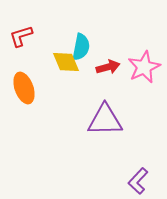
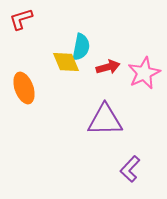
red L-shape: moved 17 px up
pink star: moved 6 px down
purple L-shape: moved 8 px left, 12 px up
